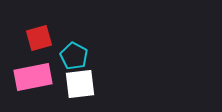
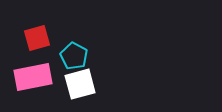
red square: moved 2 px left
white square: rotated 8 degrees counterclockwise
